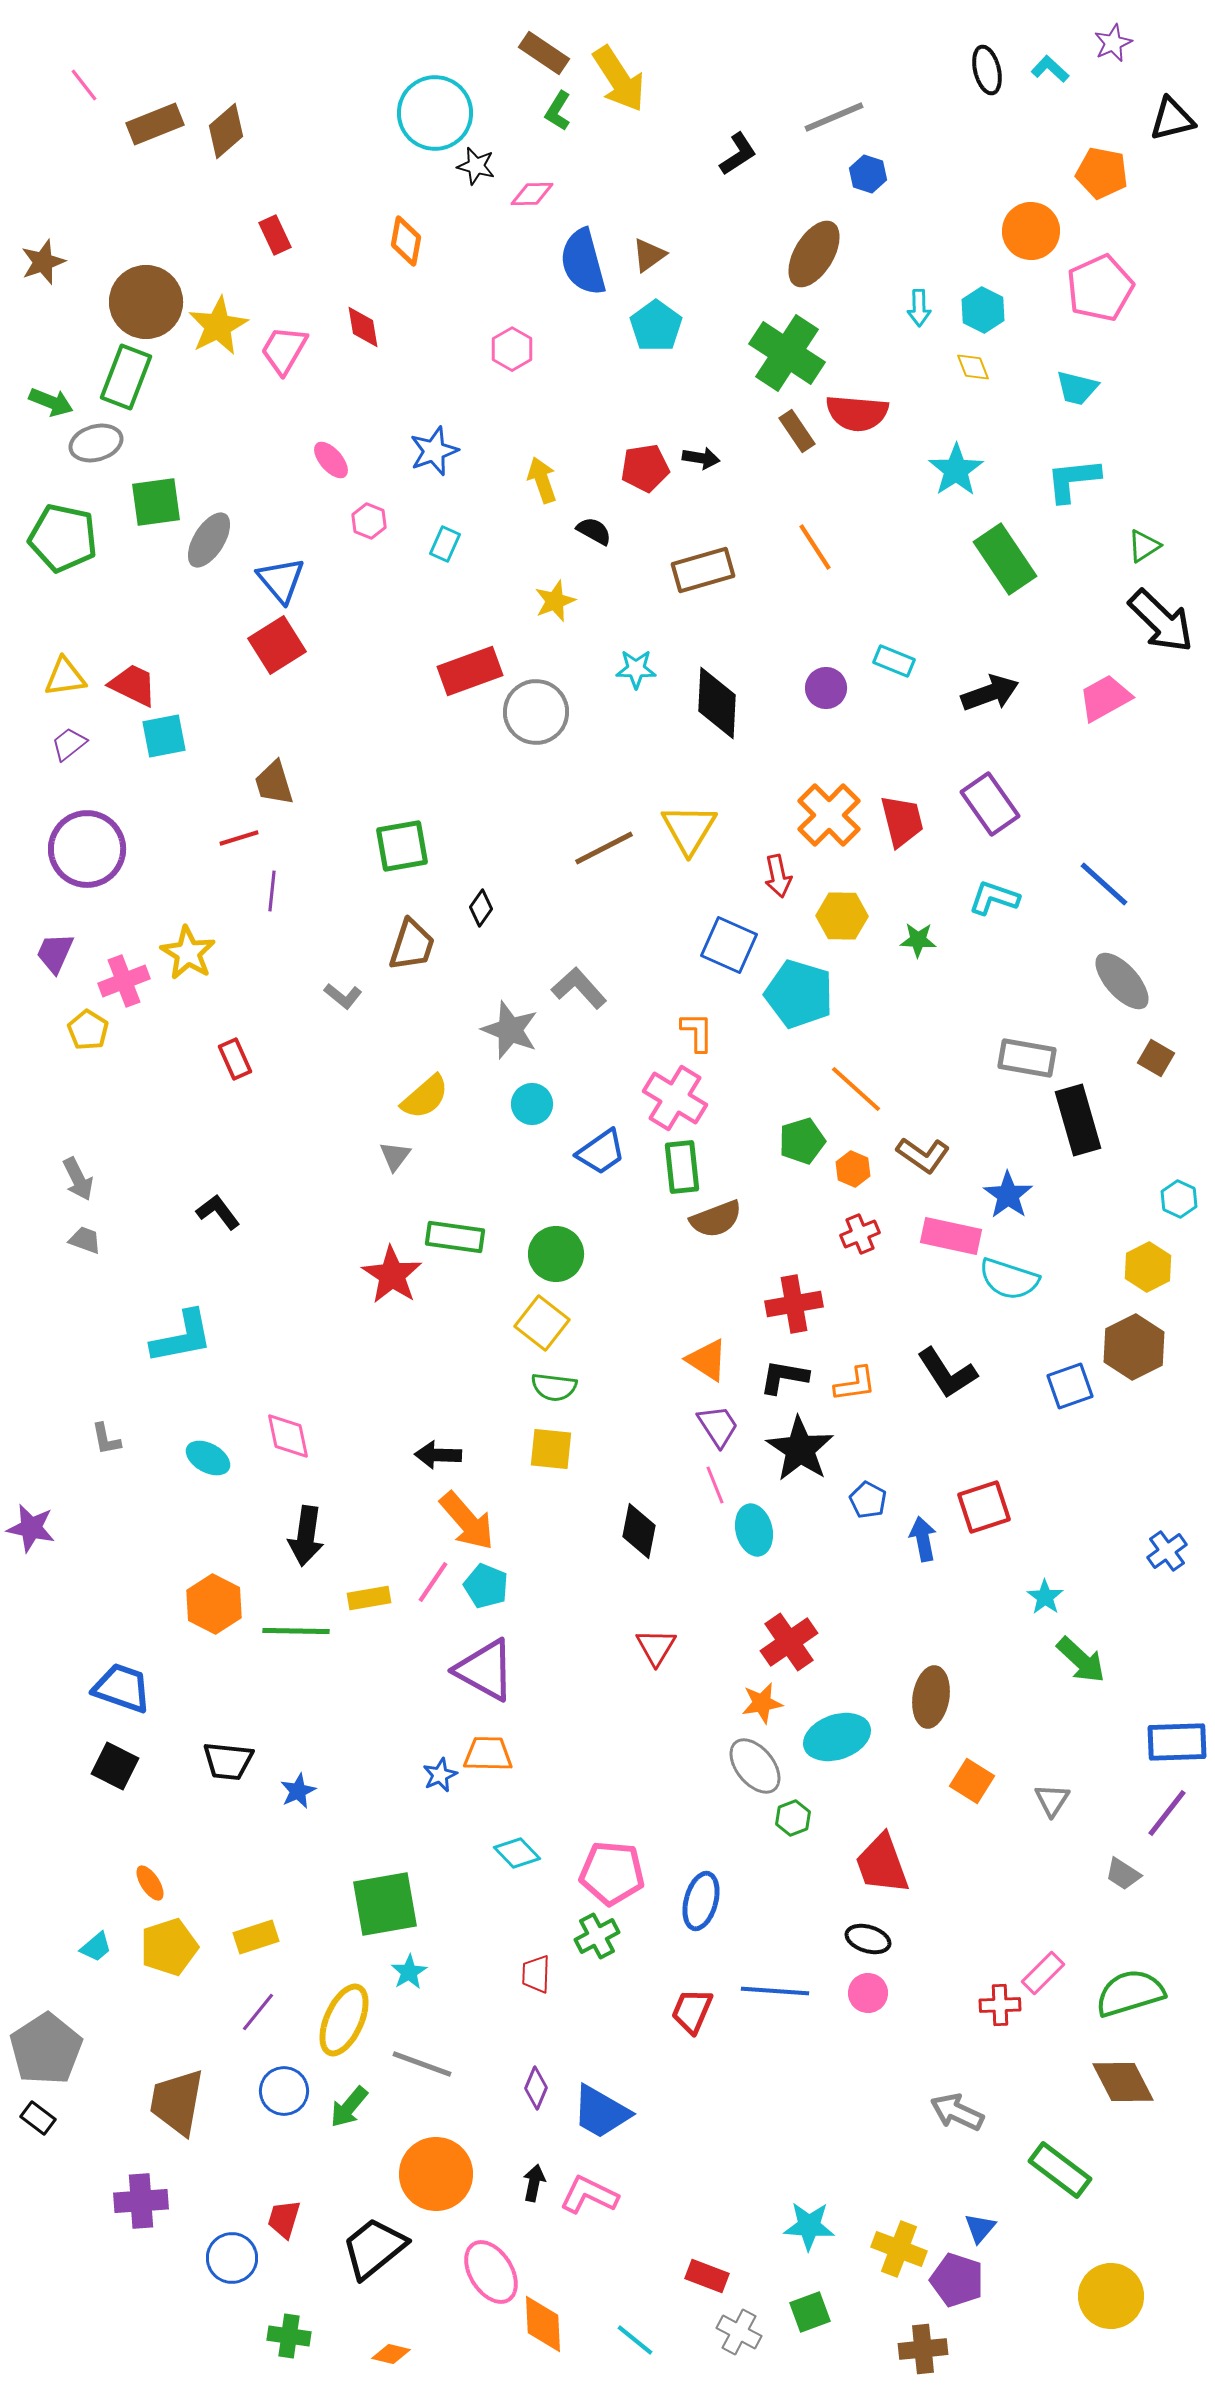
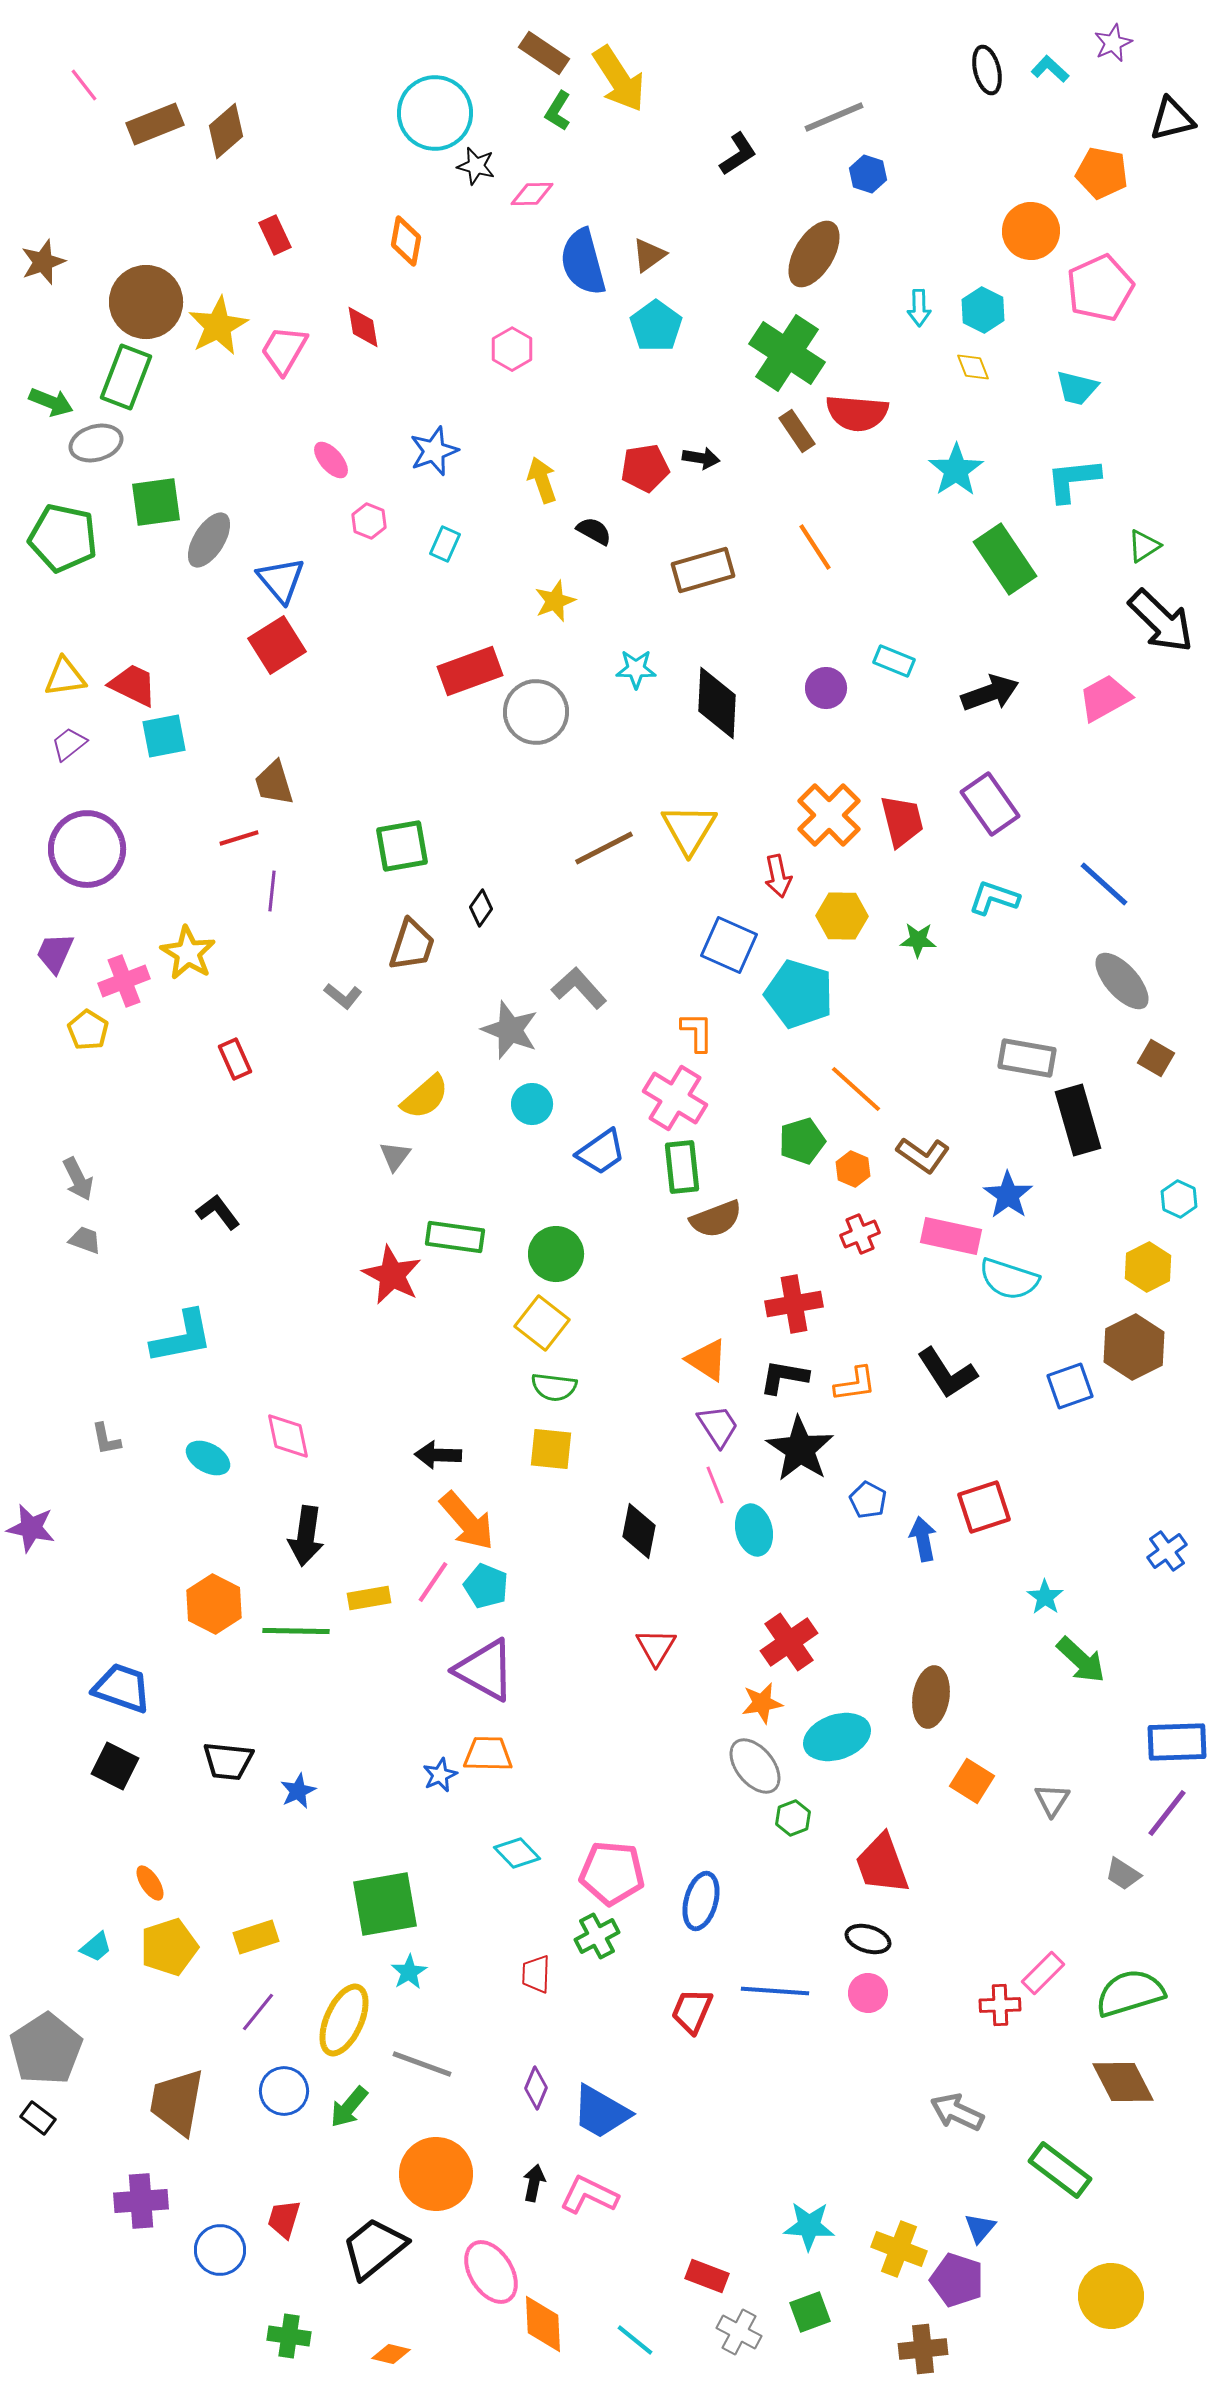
red star at (392, 1275): rotated 6 degrees counterclockwise
blue circle at (232, 2258): moved 12 px left, 8 px up
